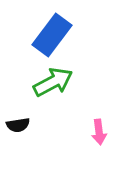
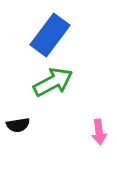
blue rectangle: moved 2 px left
